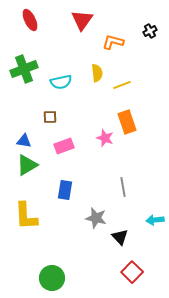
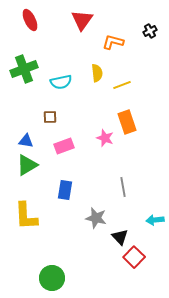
blue triangle: moved 2 px right
red square: moved 2 px right, 15 px up
